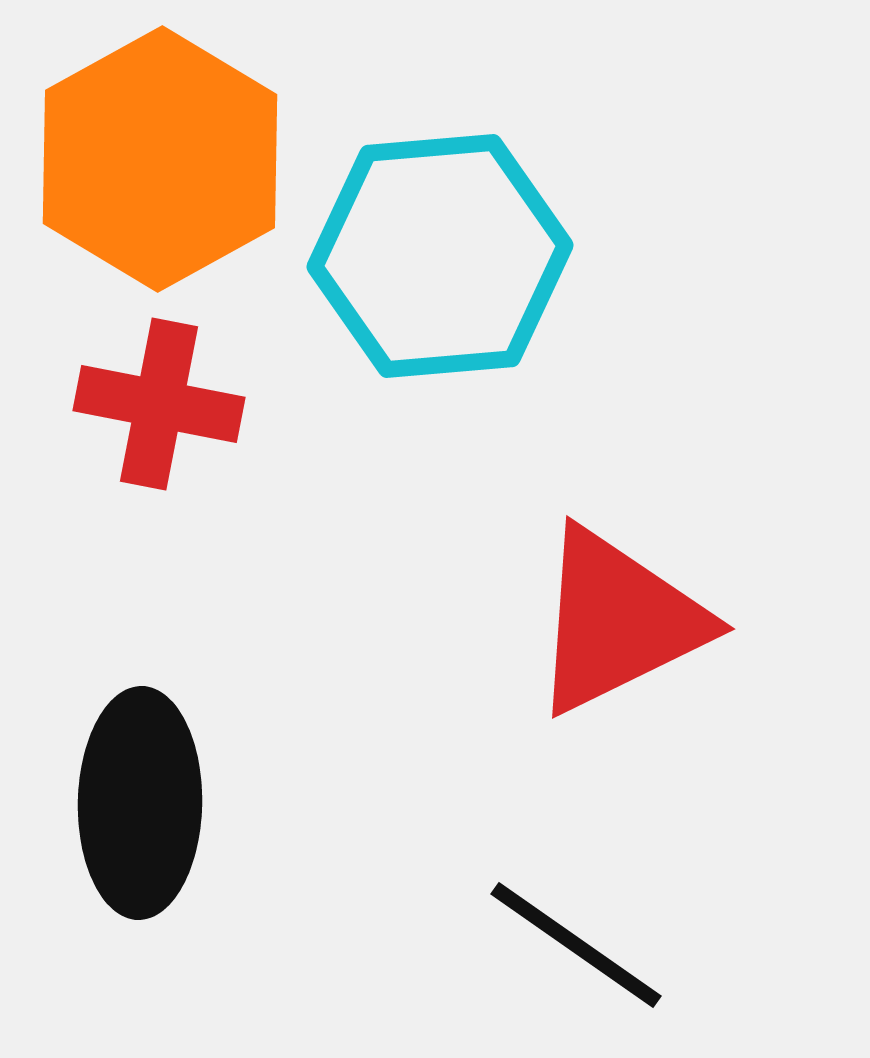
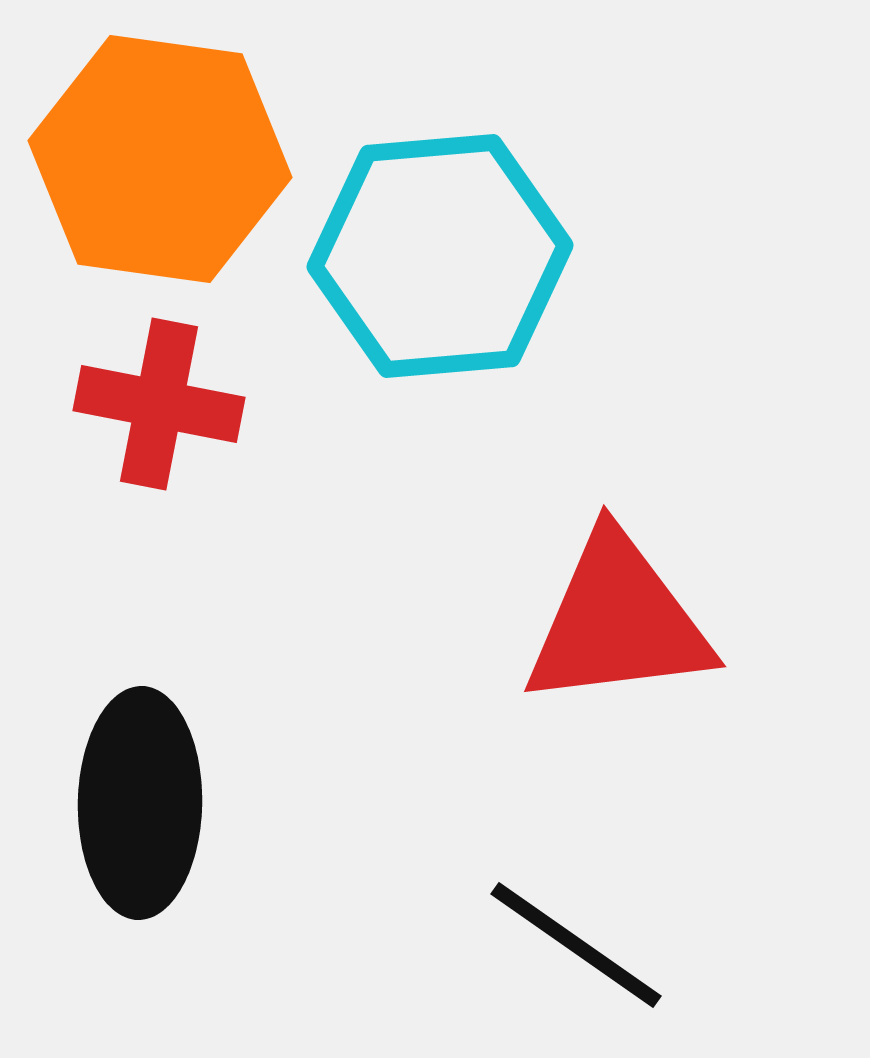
orange hexagon: rotated 23 degrees counterclockwise
red triangle: rotated 19 degrees clockwise
